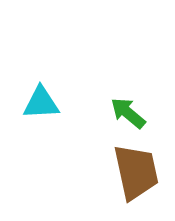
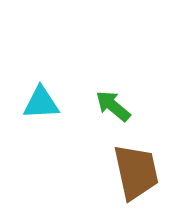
green arrow: moved 15 px left, 7 px up
